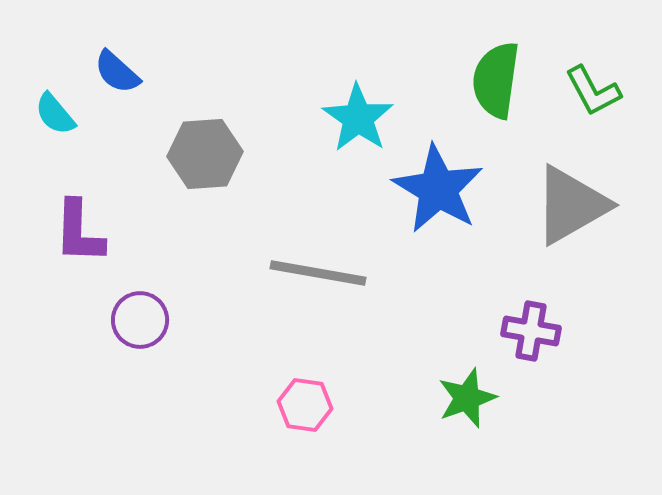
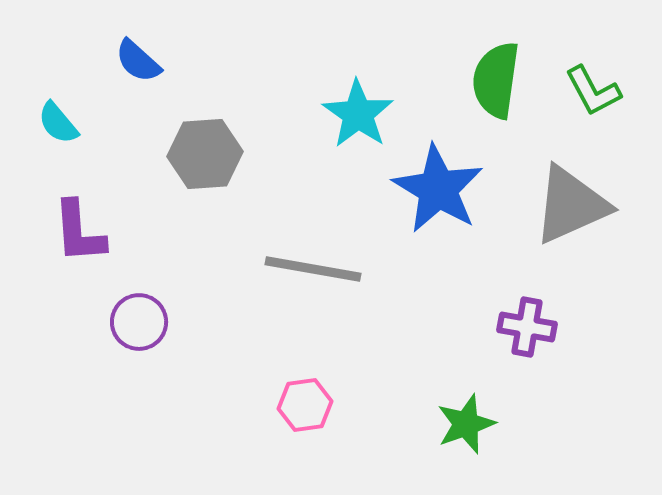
blue semicircle: moved 21 px right, 11 px up
cyan semicircle: moved 3 px right, 9 px down
cyan star: moved 4 px up
gray triangle: rotated 6 degrees clockwise
purple L-shape: rotated 6 degrees counterclockwise
gray line: moved 5 px left, 4 px up
purple circle: moved 1 px left, 2 px down
purple cross: moved 4 px left, 4 px up
green star: moved 1 px left, 26 px down
pink hexagon: rotated 16 degrees counterclockwise
